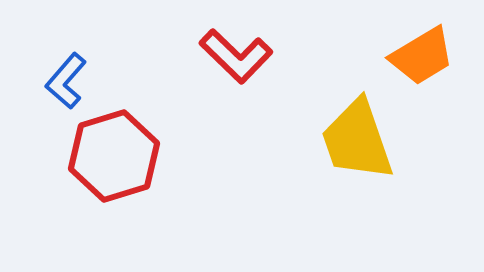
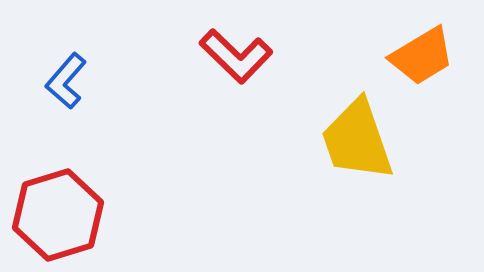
red hexagon: moved 56 px left, 59 px down
